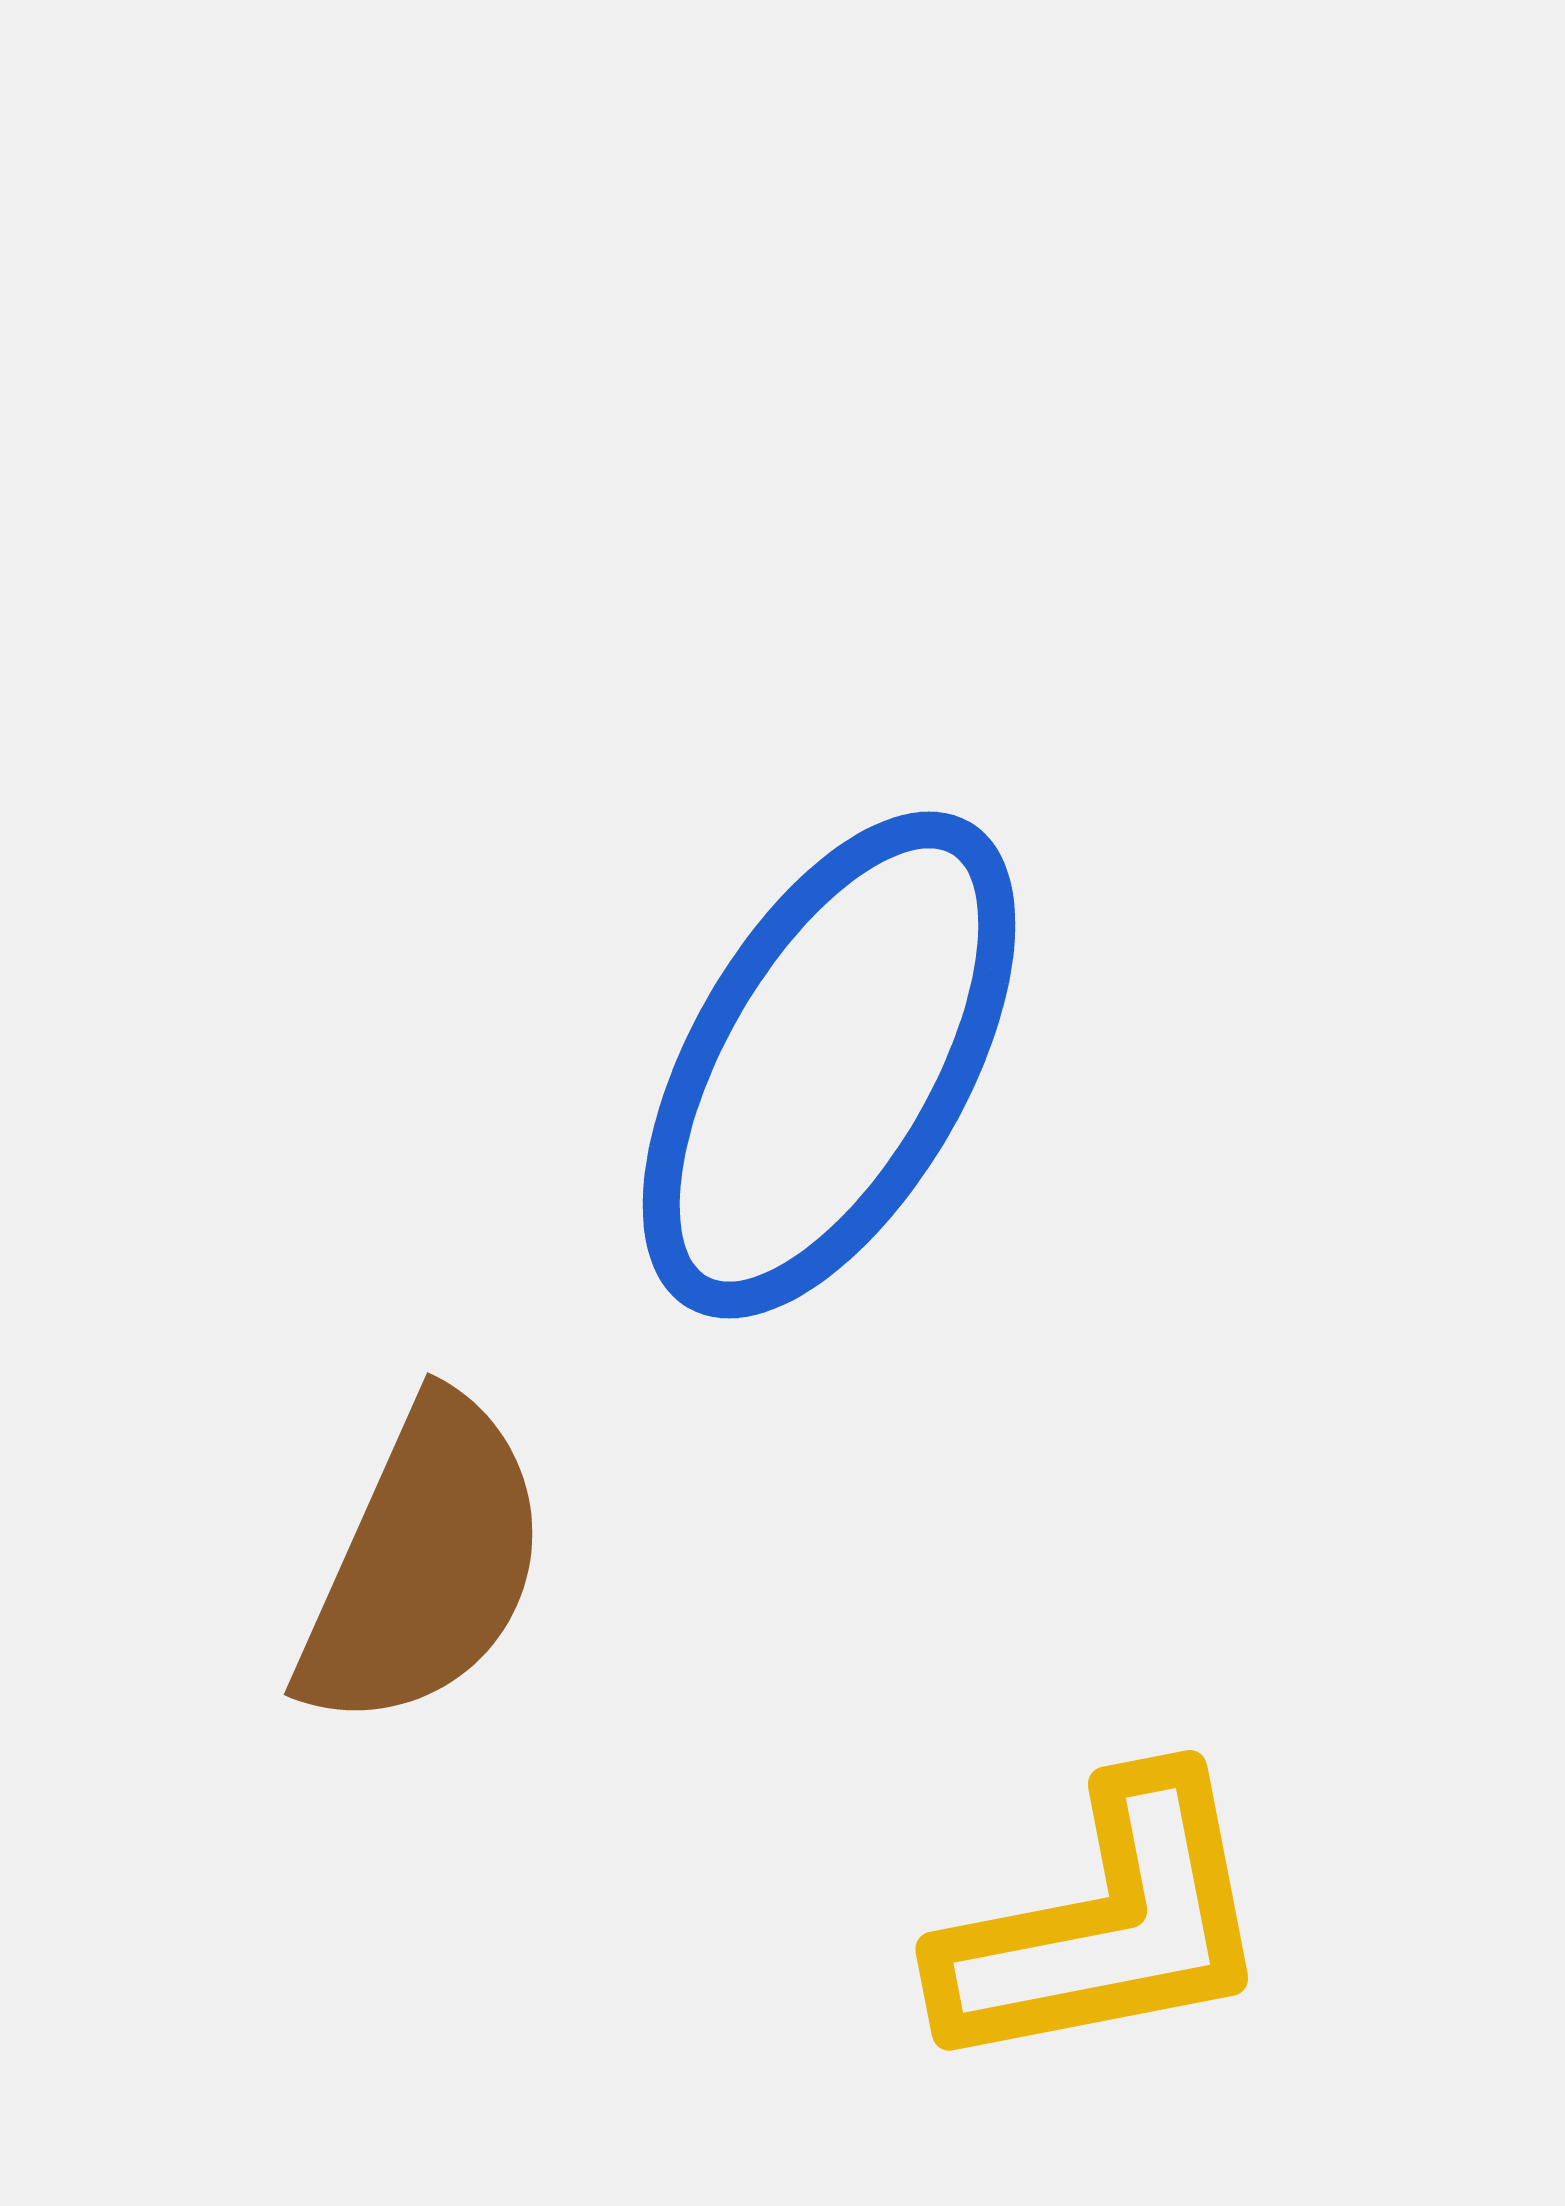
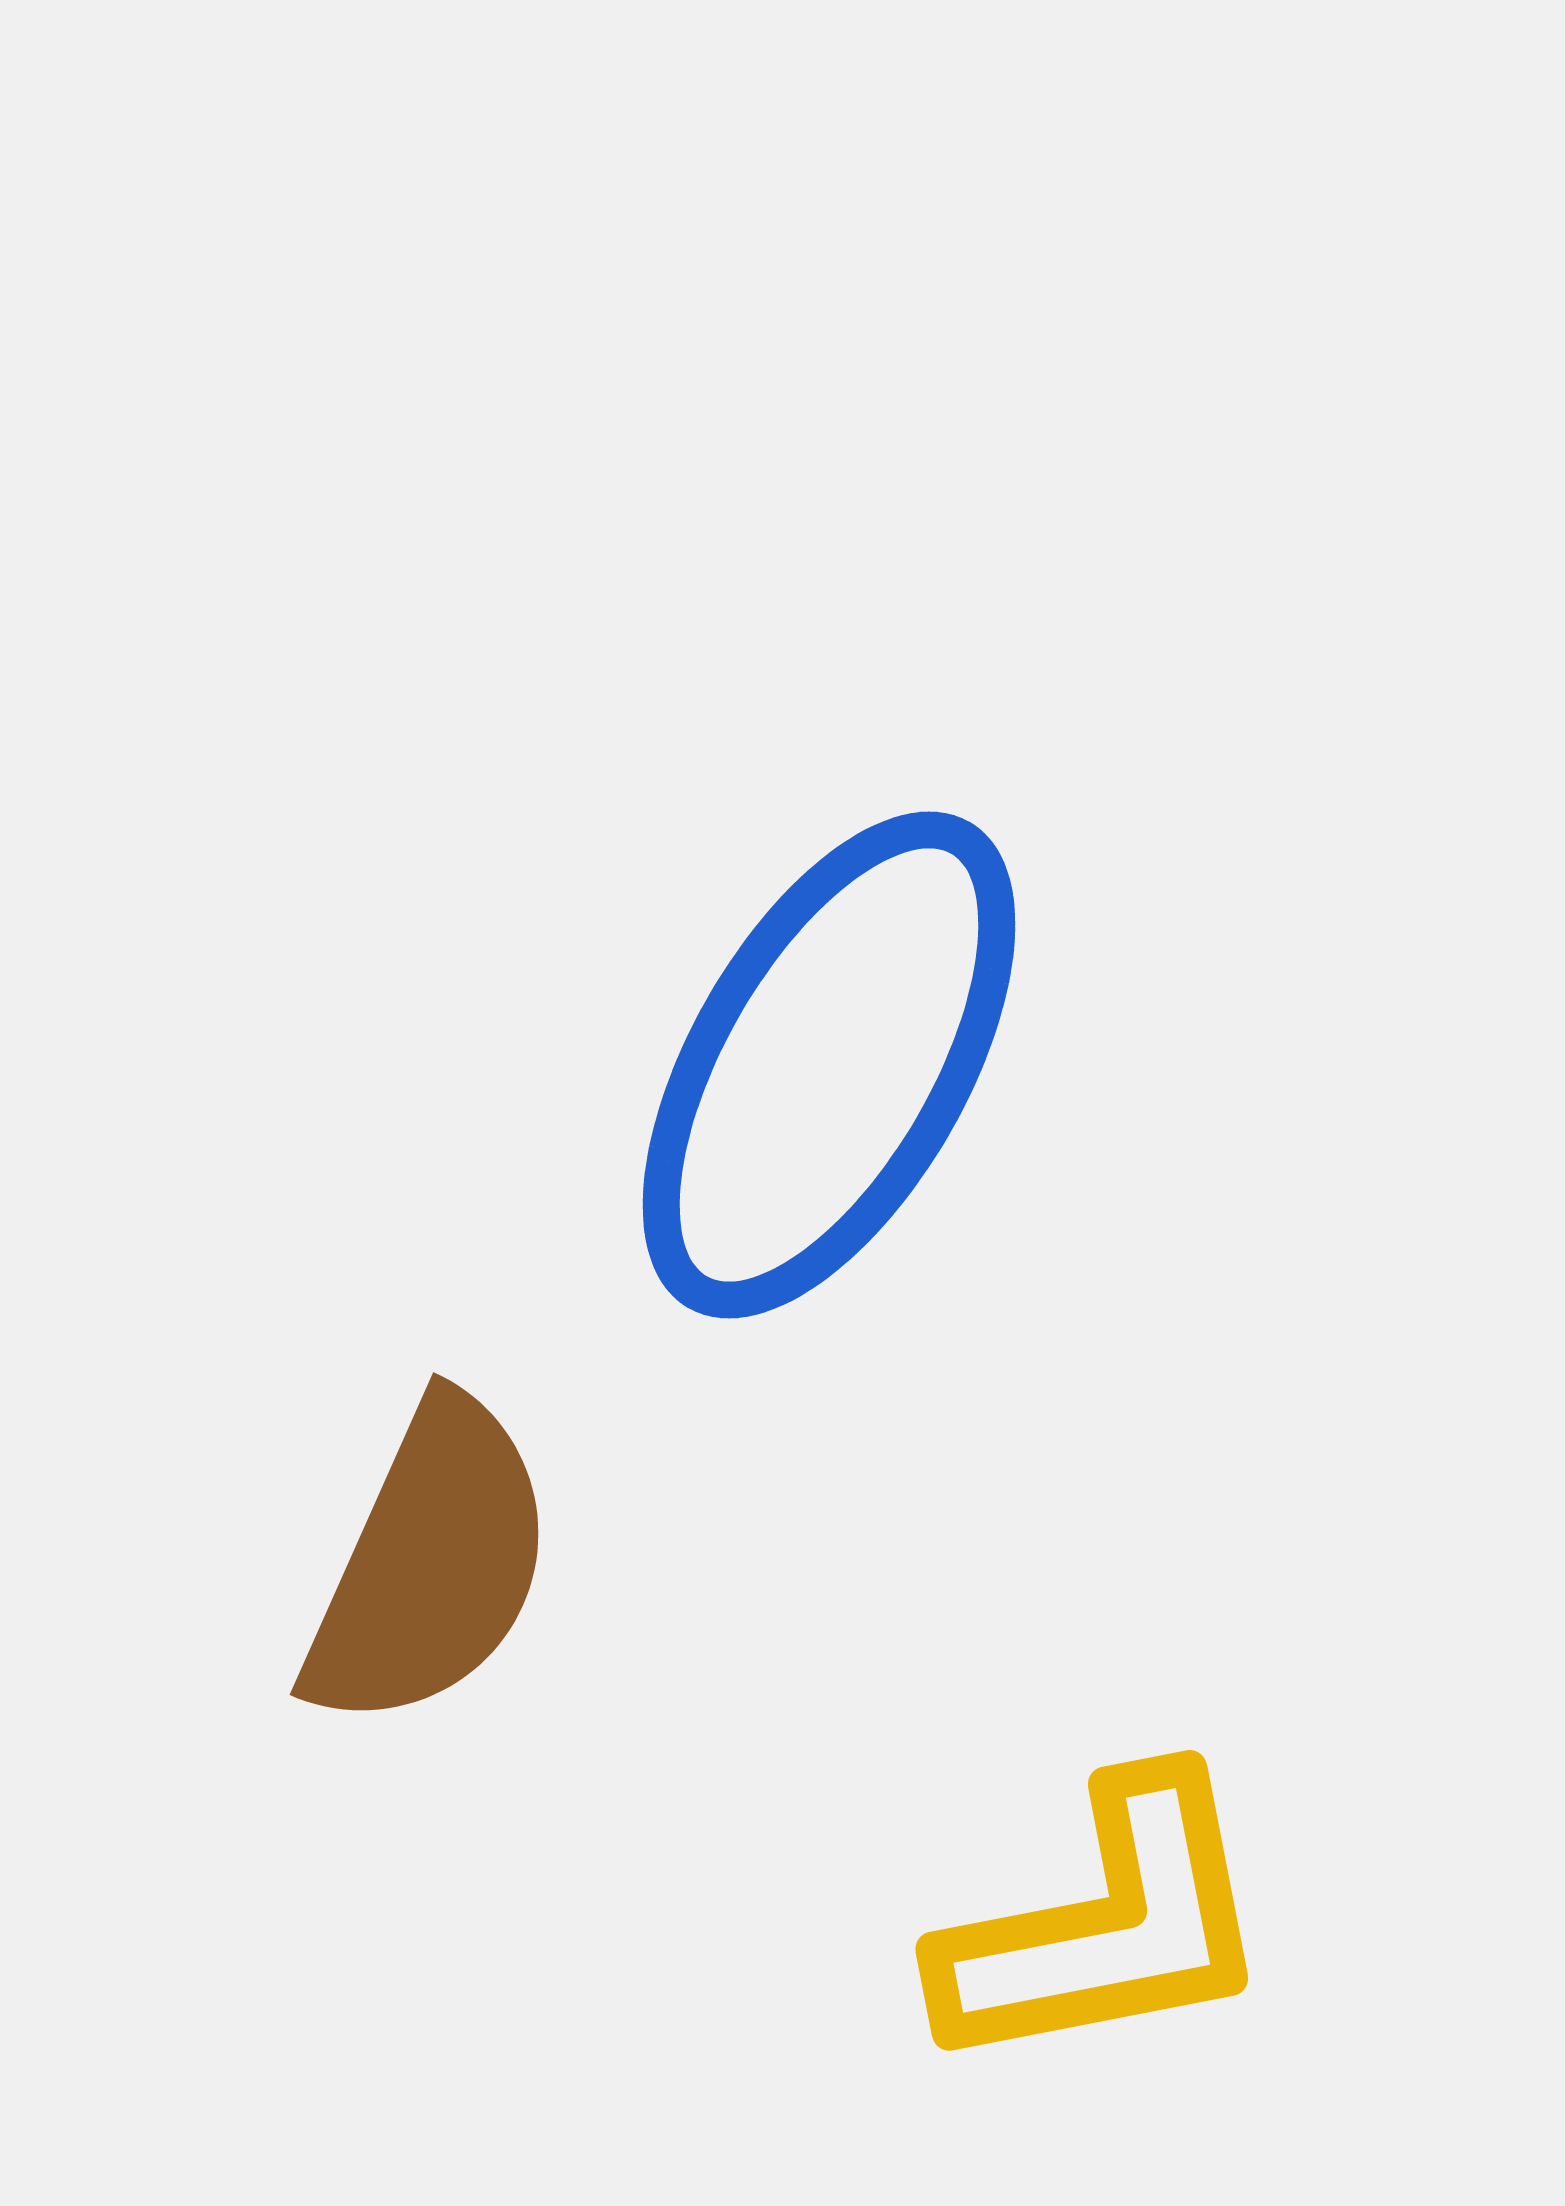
brown semicircle: moved 6 px right
